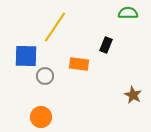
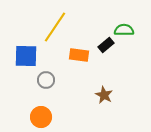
green semicircle: moved 4 px left, 17 px down
black rectangle: rotated 28 degrees clockwise
orange rectangle: moved 9 px up
gray circle: moved 1 px right, 4 px down
brown star: moved 29 px left
